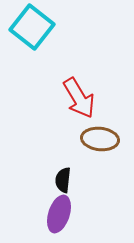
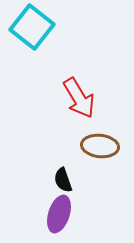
brown ellipse: moved 7 px down
black semicircle: rotated 25 degrees counterclockwise
